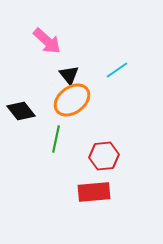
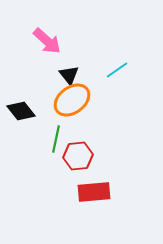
red hexagon: moved 26 px left
